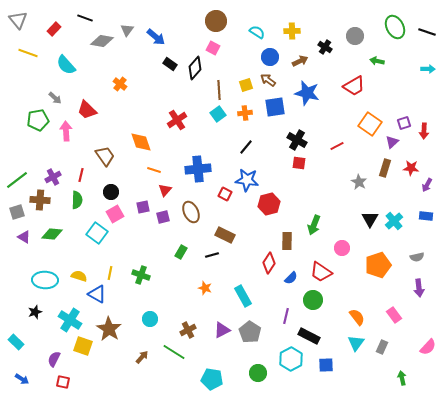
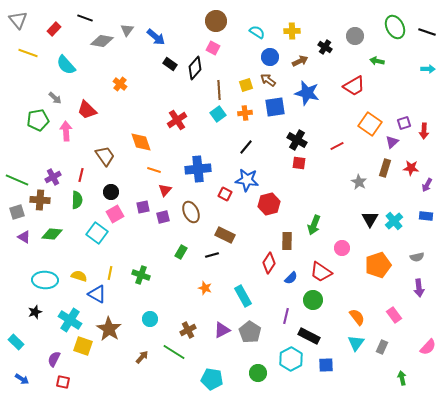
green line at (17, 180): rotated 60 degrees clockwise
